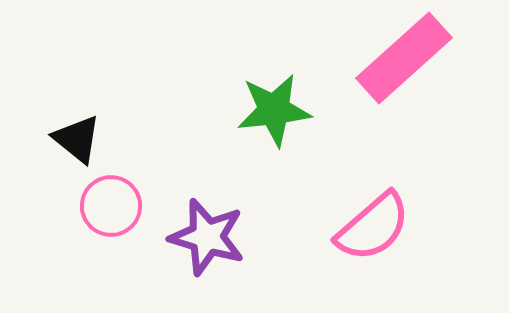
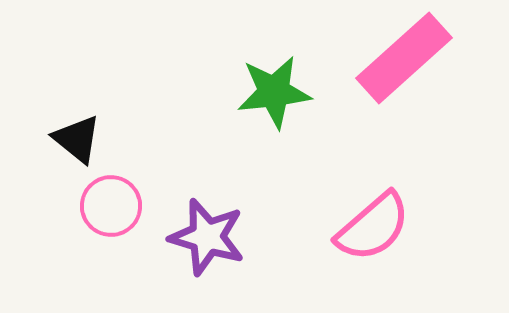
green star: moved 18 px up
